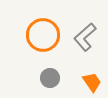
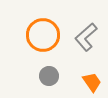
gray L-shape: moved 1 px right
gray circle: moved 1 px left, 2 px up
